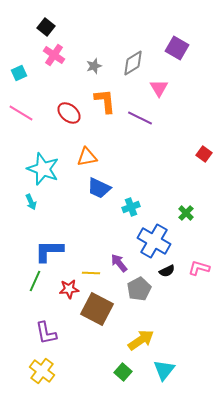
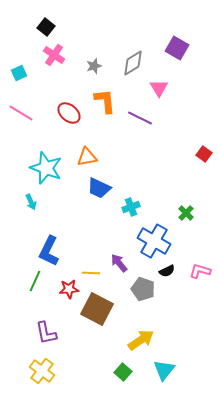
cyan star: moved 3 px right, 1 px up
blue L-shape: rotated 64 degrees counterclockwise
pink L-shape: moved 1 px right, 3 px down
gray pentagon: moved 4 px right; rotated 25 degrees counterclockwise
